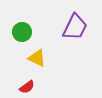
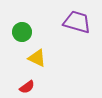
purple trapezoid: moved 2 px right, 5 px up; rotated 100 degrees counterclockwise
